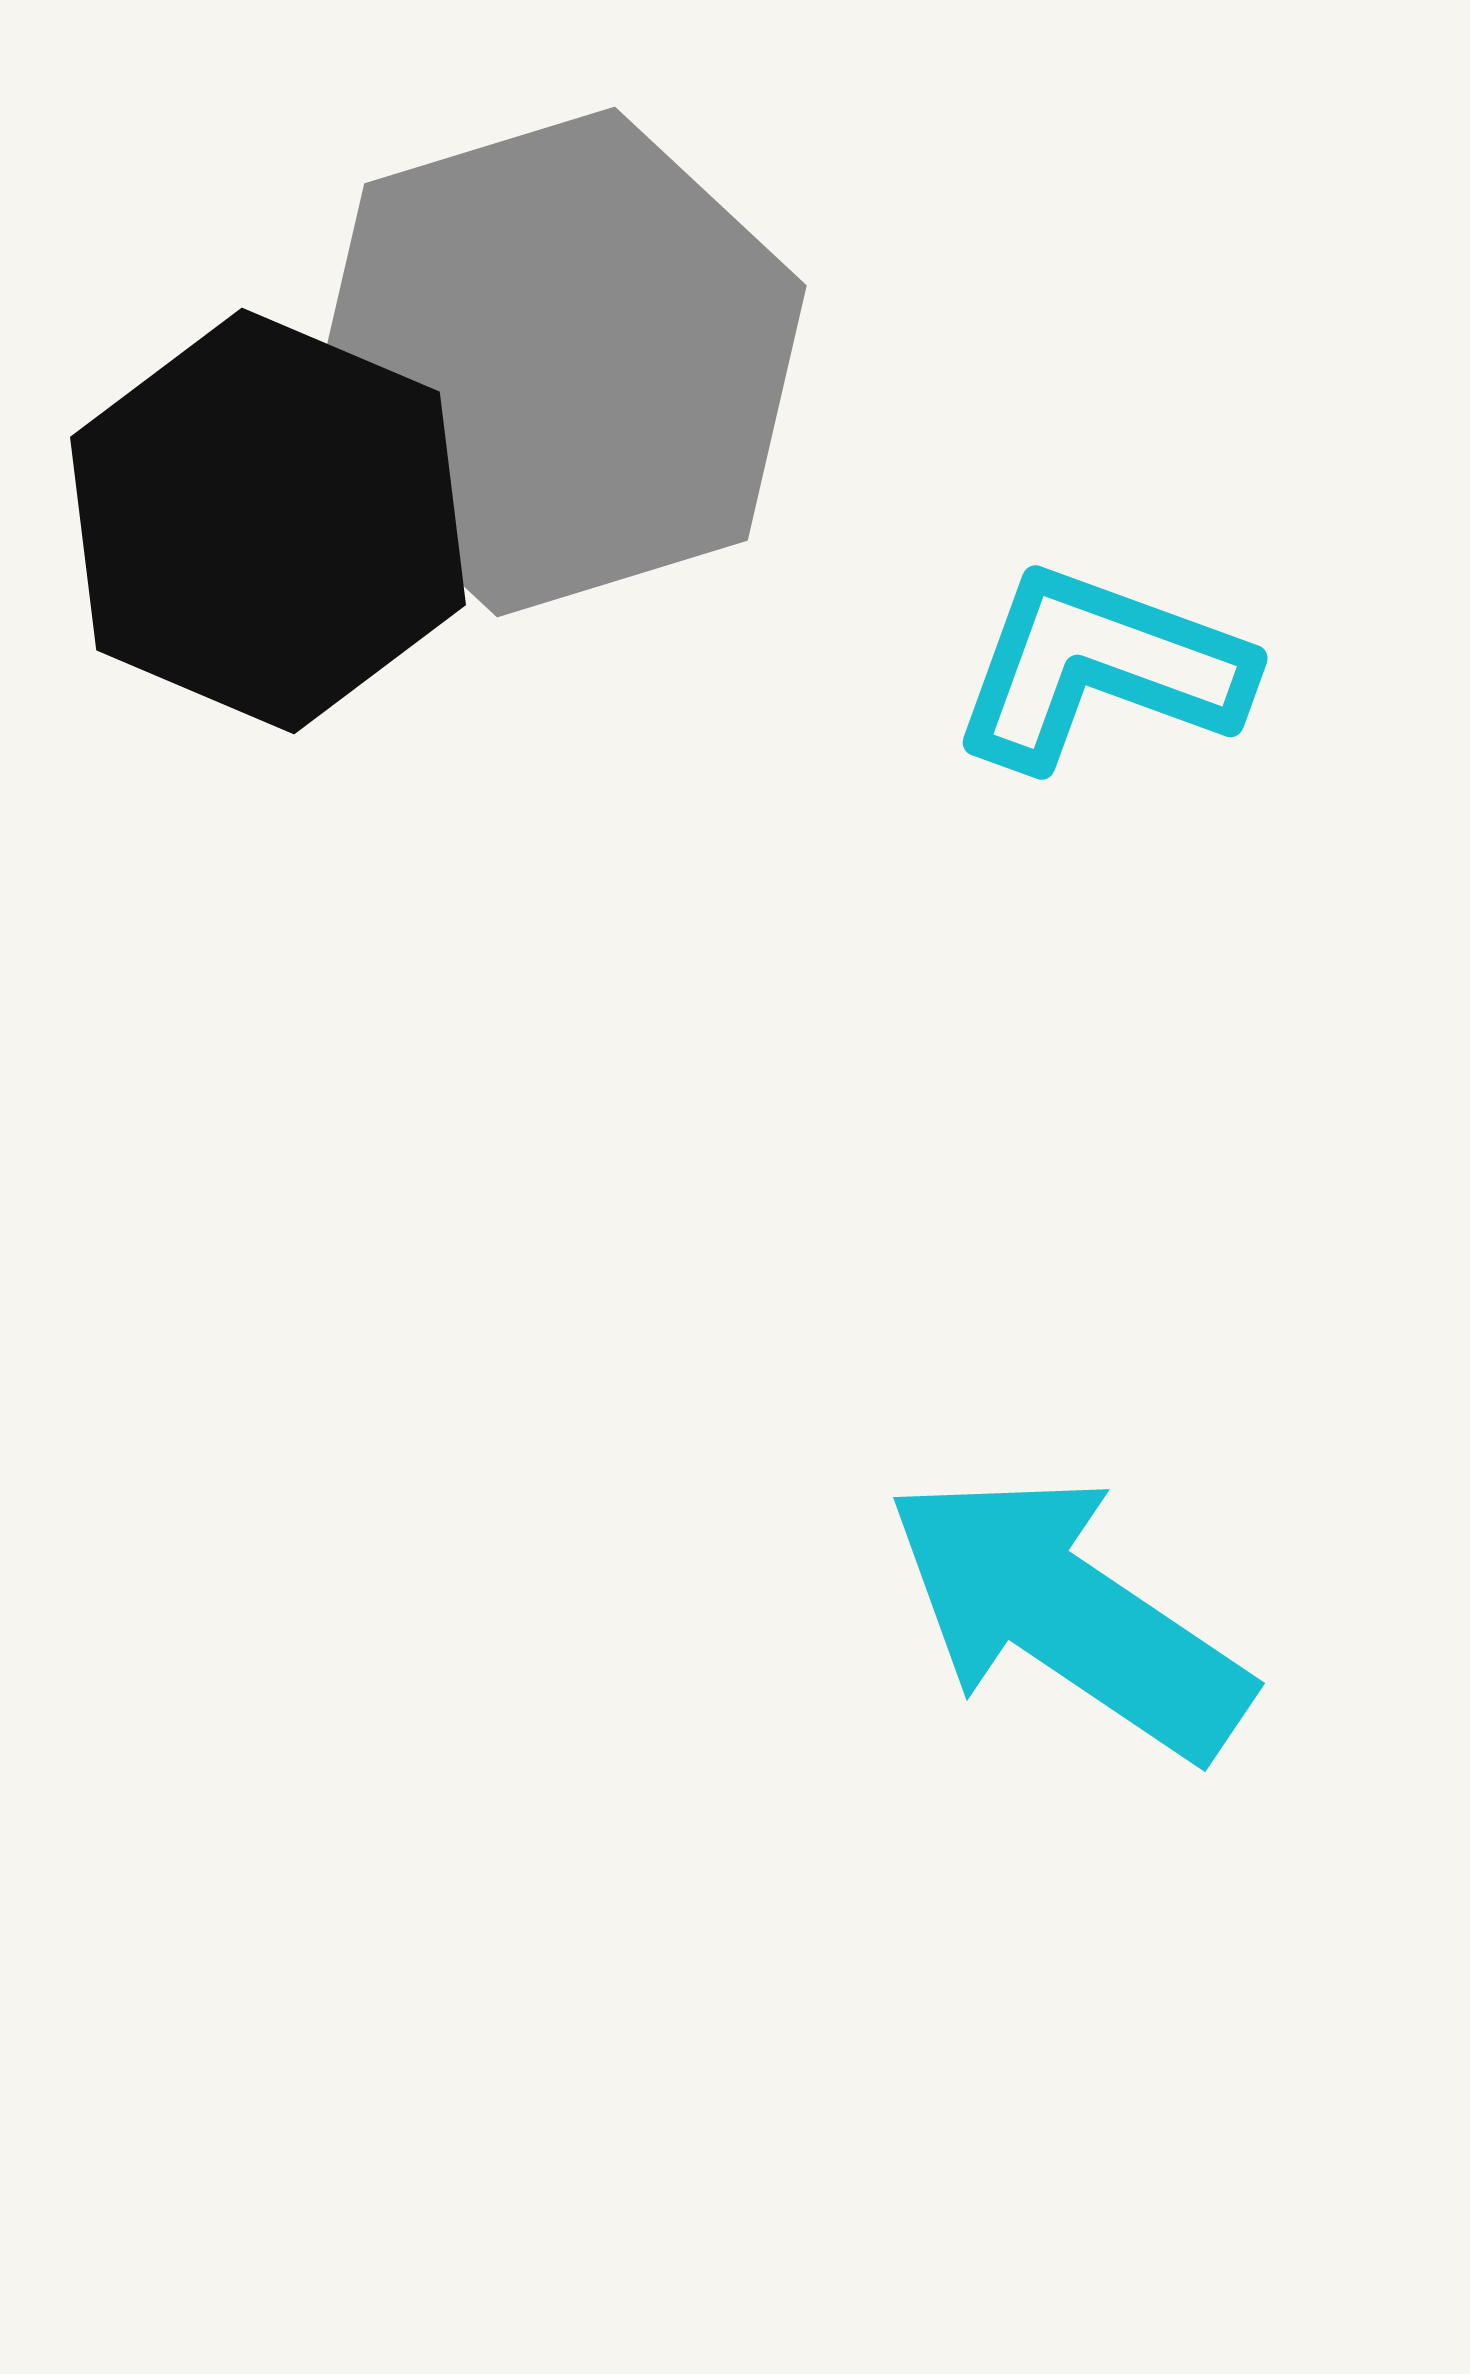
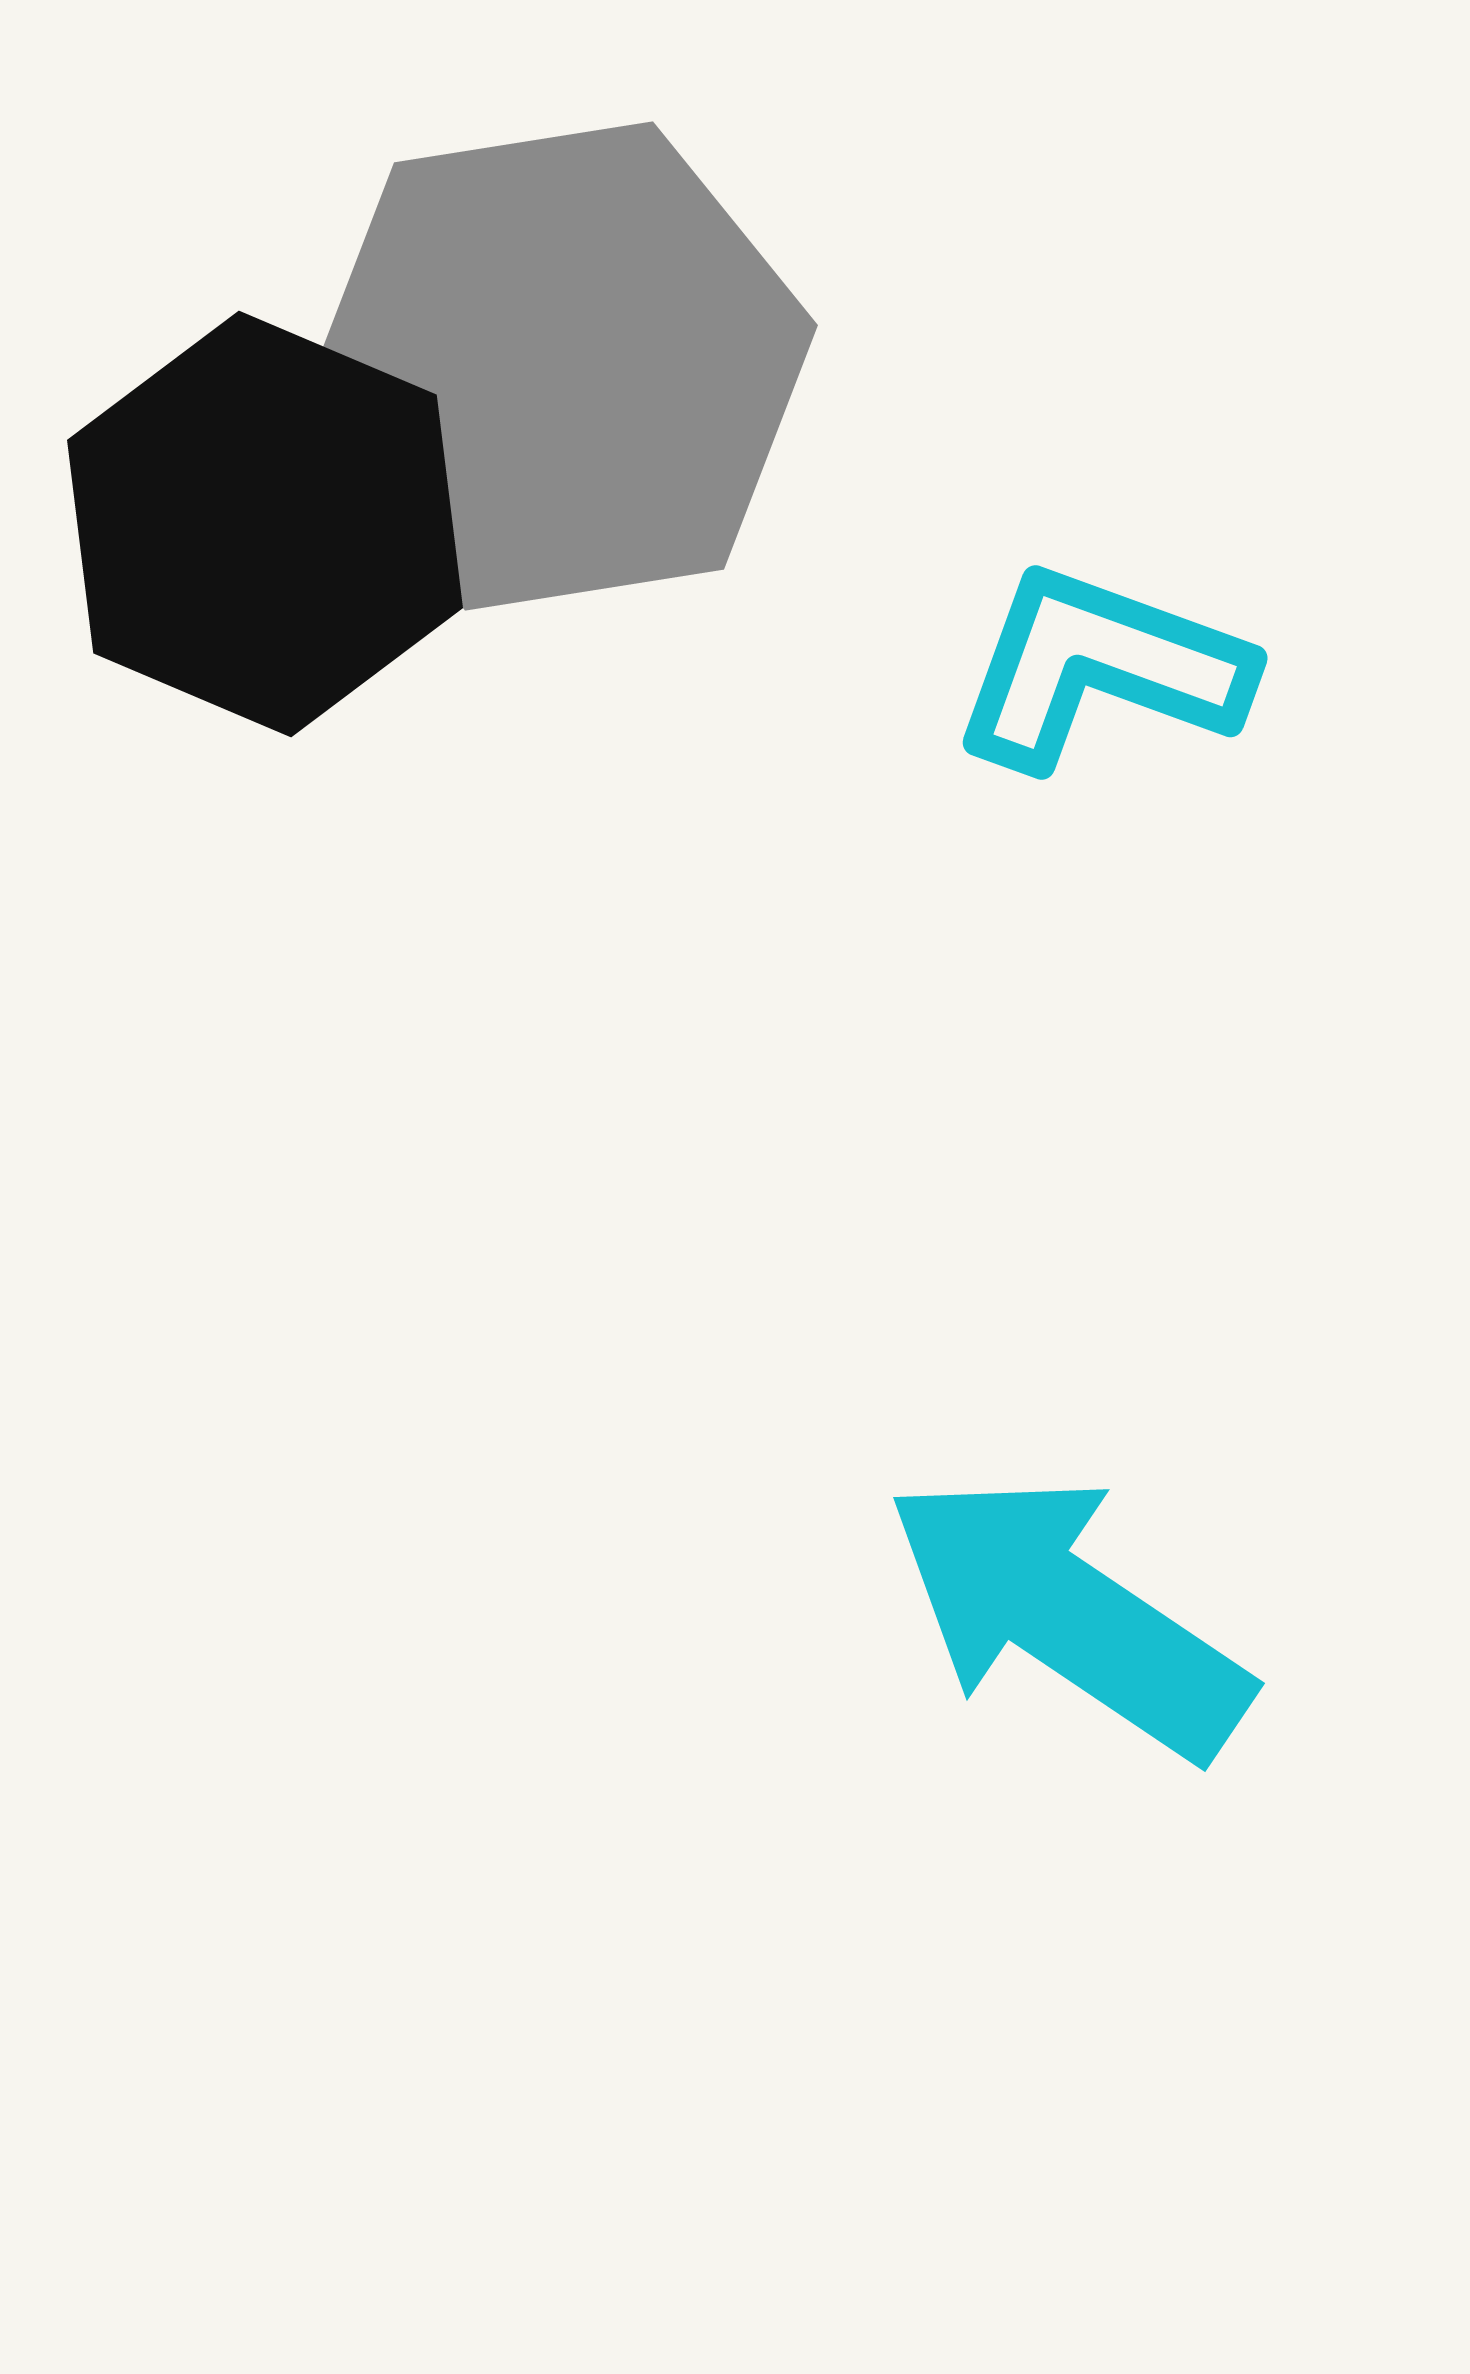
gray hexagon: moved 3 px right, 4 px down; rotated 8 degrees clockwise
black hexagon: moved 3 px left, 3 px down
